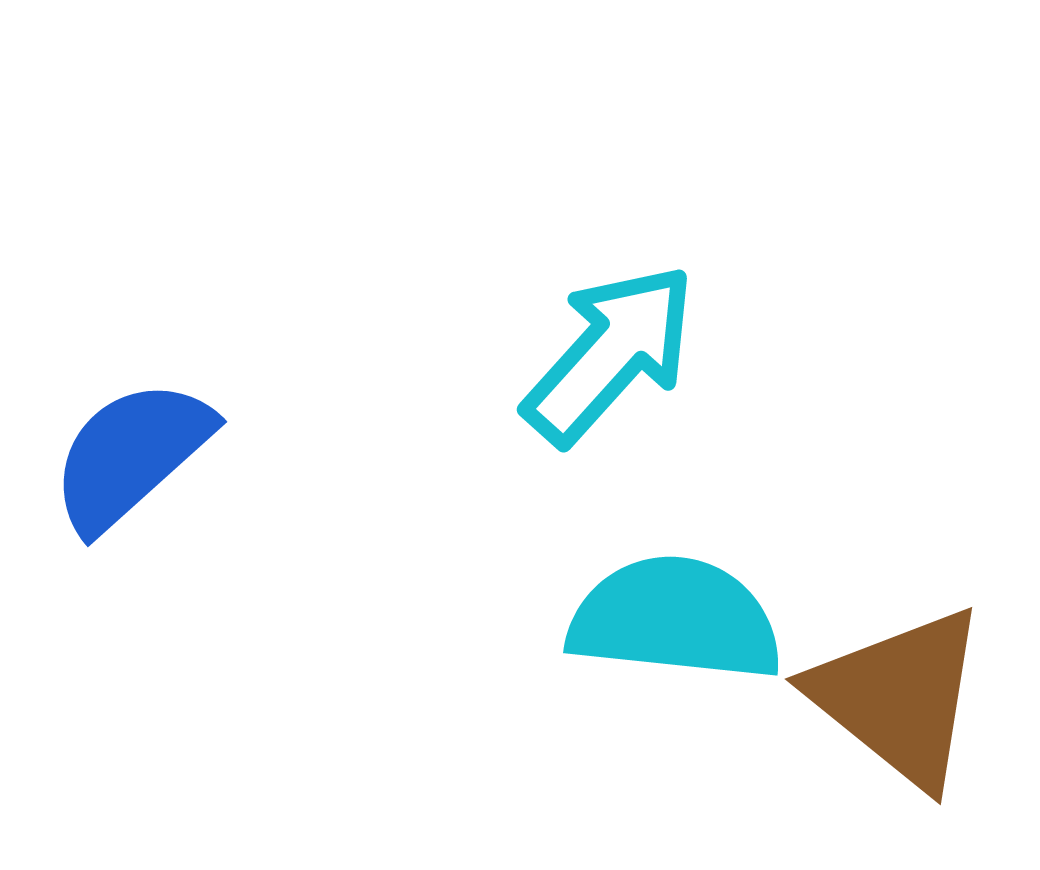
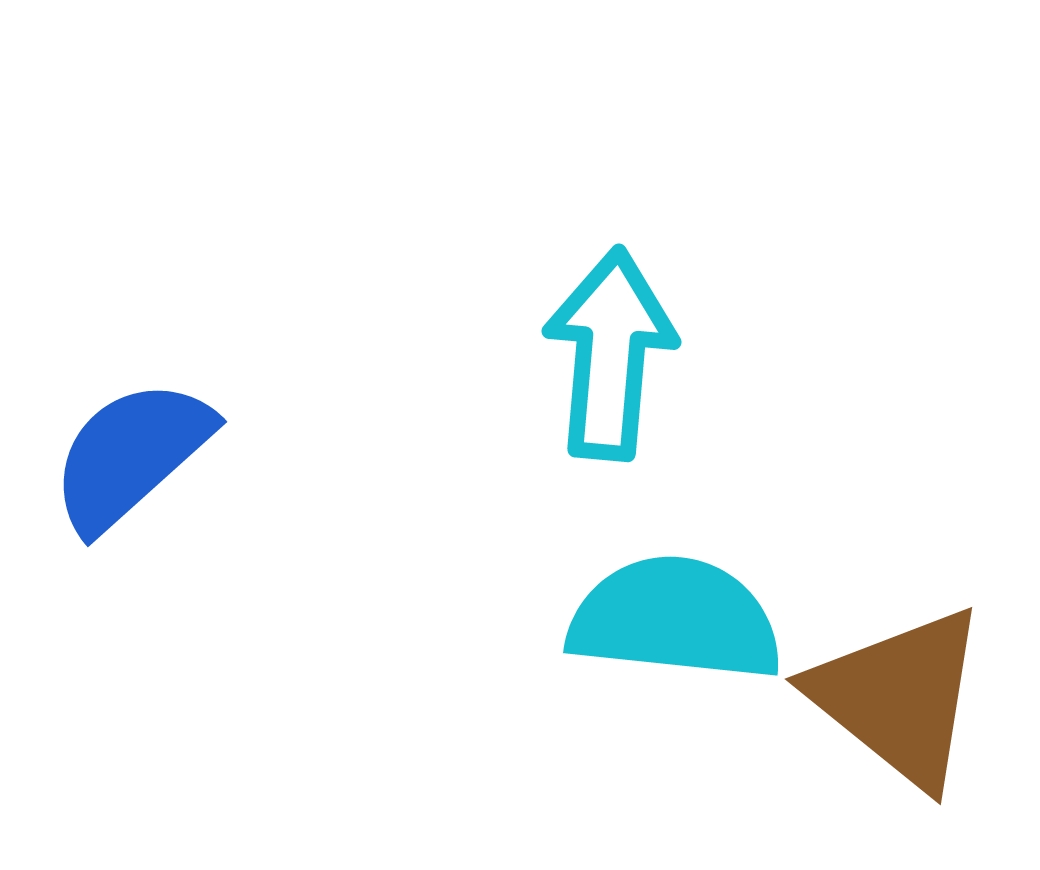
cyan arrow: rotated 37 degrees counterclockwise
